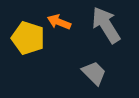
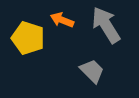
orange arrow: moved 3 px right, 2 px up
gray trapezoid: moved 2 px left, 2 px up
